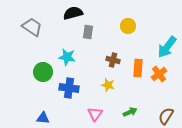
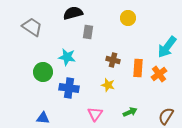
yellow circle: moved 8 px up
